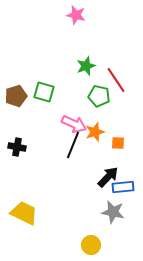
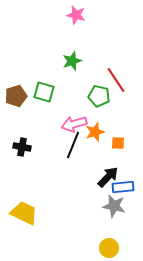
green star: moved 14 px left, 5 px up
pink arrow: rotated 140 degrees clockwise
black cross: moved 5 px right
gray star: moved 1 px right, 6 px up
yellow circle: moved 18 px right, 3 px down
